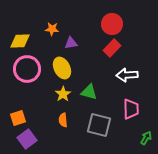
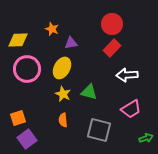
orange star: rotated 16 degrees clockwise
yellow diamond: moved 2 px left, 1 px up
yellow ellipse: rotated 55 degrees clockwise
yellow star: rotated 14 degrees counterclockwise
pink trapezoid: rotated 60 degrees clockwise
gray square: moved 5 px down
green arrow: rotated 40 degrees clockwise
